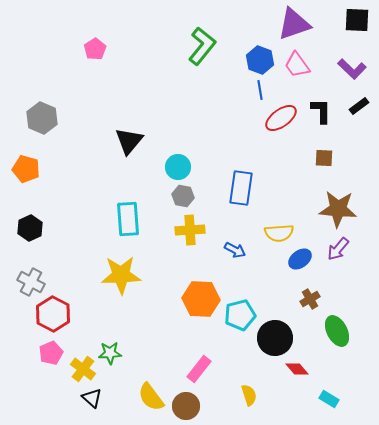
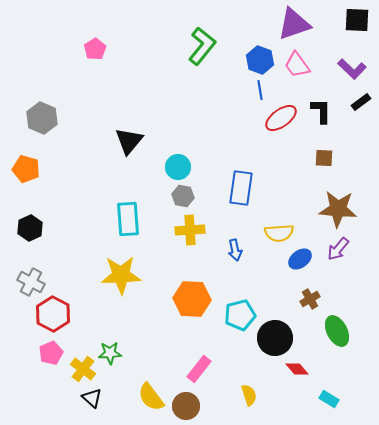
black rectangle at (359, 106): moved 2 px right, 4 px up
blue arrow at (235, 250): rotated 50 degrees clockwise
orange hexagon at (201, 299): moved 9 px left
